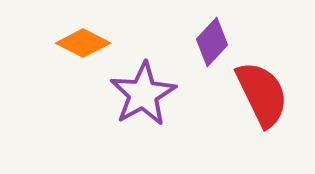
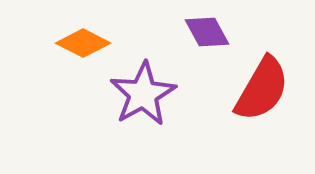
purple diamond: moved 5 px left, 10 px up; rotated 72 degrees counterclockwise
red semicircle: moved 5 px up; rotated 56 degrees clockwise
